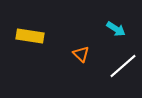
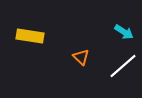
cyan arrow: moved 8 px right, 3 px down
orange triangle: moved 3 px down
